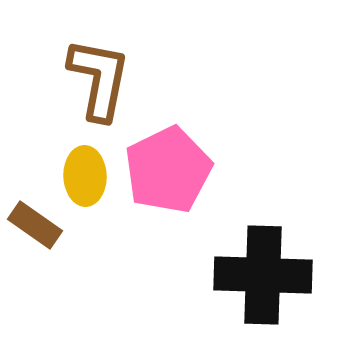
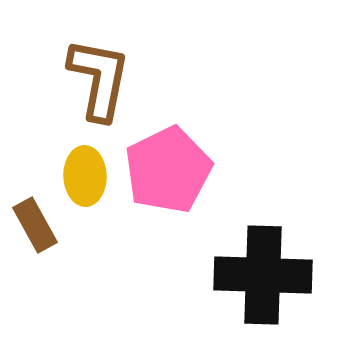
brown rectangle: rotated 26 degrees clockwise
